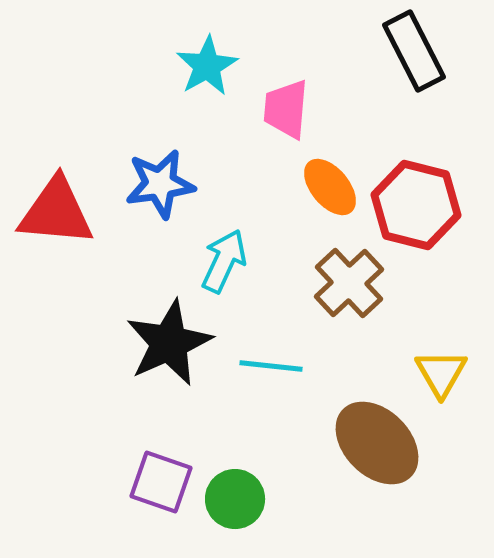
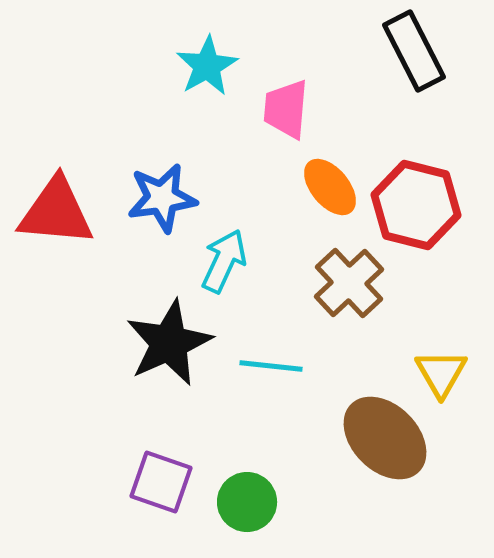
blue star: moved 2 px right, 14 px down
brown ellipse: moved 8 px right, 5 px up
green circle: moved 12 px right, 3 px down
